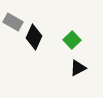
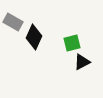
green square: moved 3 px down; rotated 30 degrees clockwise
black triangle: moved 4 px right, 6 px up
